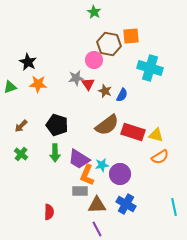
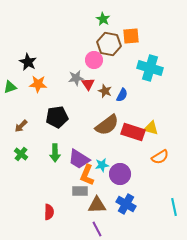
green star: moved 9 px right, 7 px down
black pentagon: moved 8 px up; rotated 25 degrees counterclockwise
yellow triangle: moved 5 px left, 7 px up
